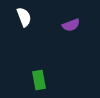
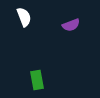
green rectangle: moved 2 px left
